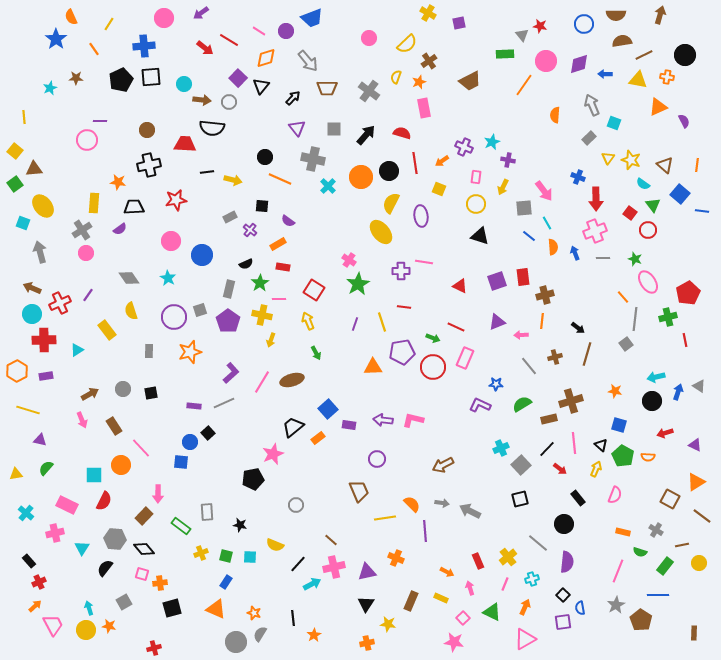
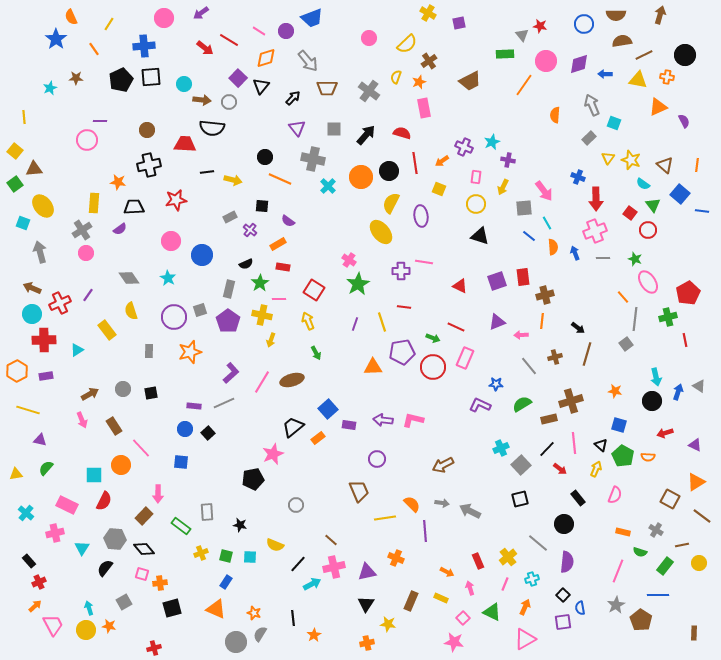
cyan arrow at (656, 377): rotated 90 degrees counterclockwise
blue circle at (190, 442): moved 5 px left, 13 px up
